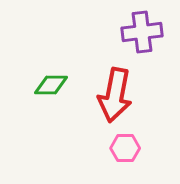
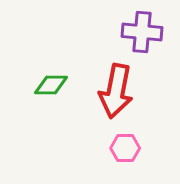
purple cross: rotated 12 degrees clockwise
red arrow: moved 1 px right, 4 px up
